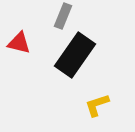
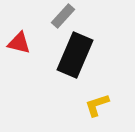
gray rectangle: rotated 20 degrees clockwise
black rectangle: rotated 12 degrees counterclockwise
